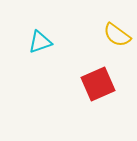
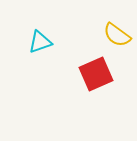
red square: moved 2 px left, 10 px up
